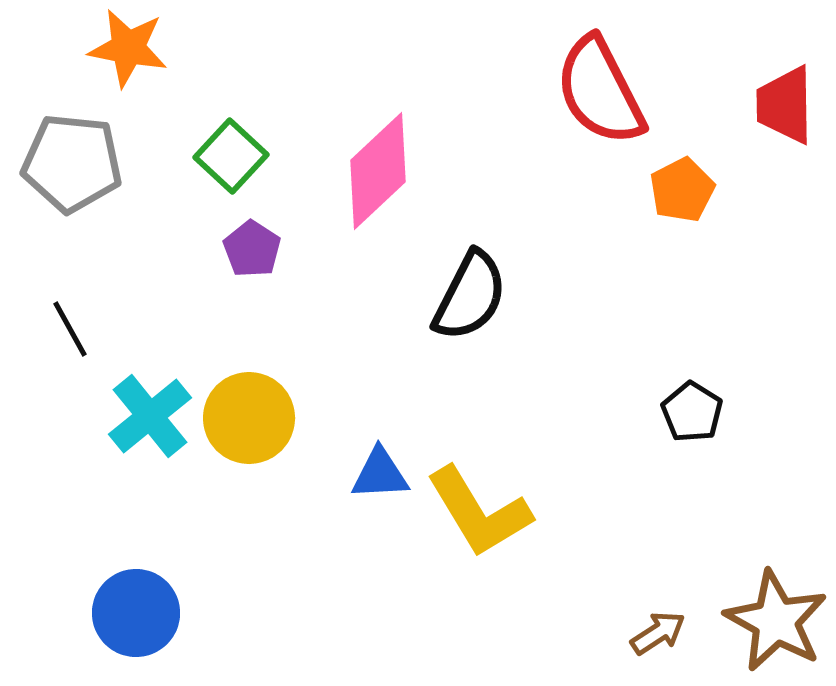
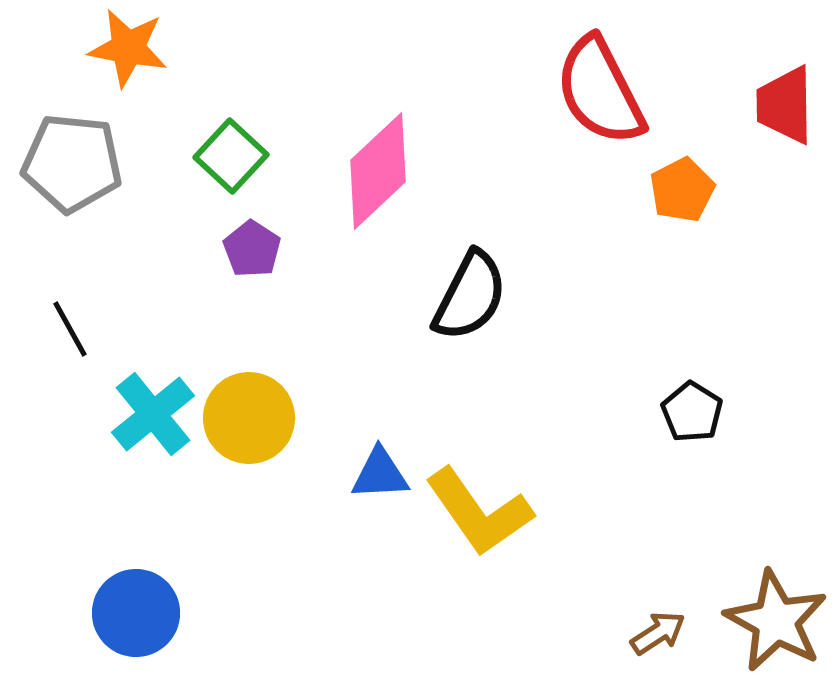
cyan cross: moved 3 px right, 2 px up
yellow L-shape: rotated 4 degrees counterclockwise
